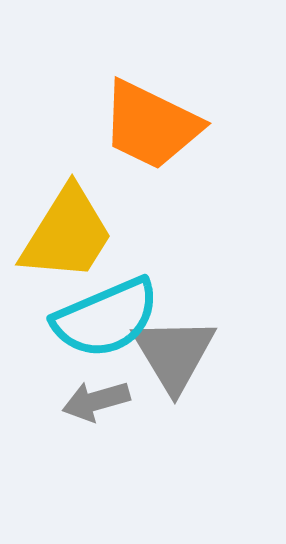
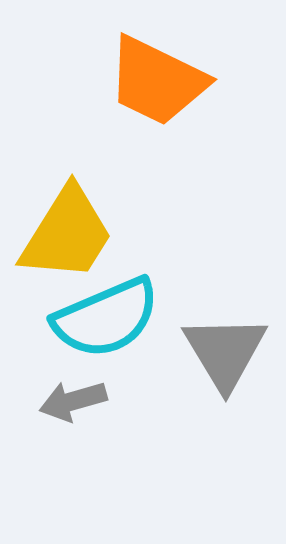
orange trapezoid: moved 6 px right, 44 px up
gray triangle: moved 51 px right, 2 px up
gray arrow: moved 23 px left
